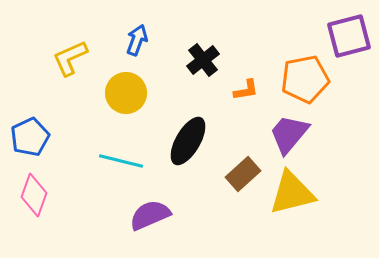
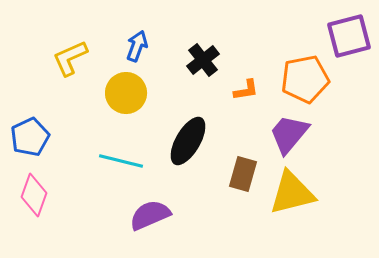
blue arrow: moved 6 px down
brown rectangle: rotated 32 degrees counterclockwise
